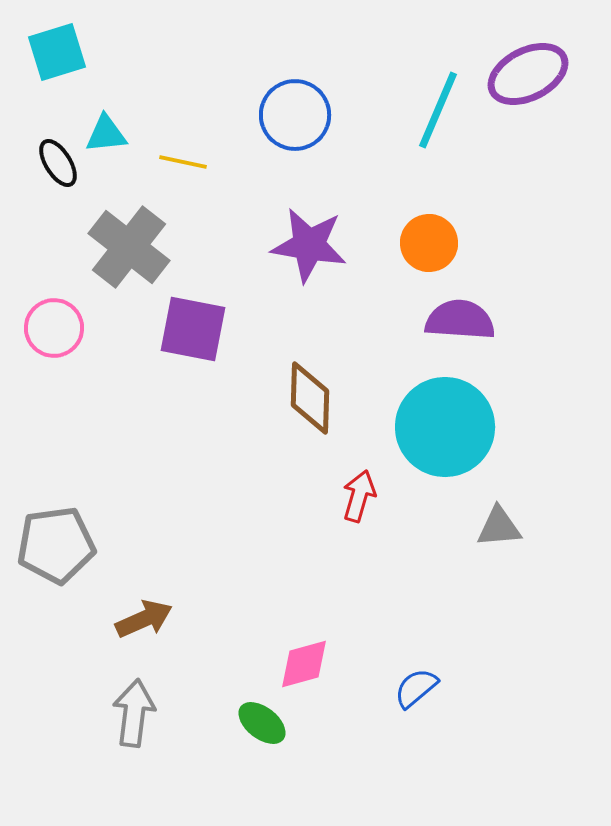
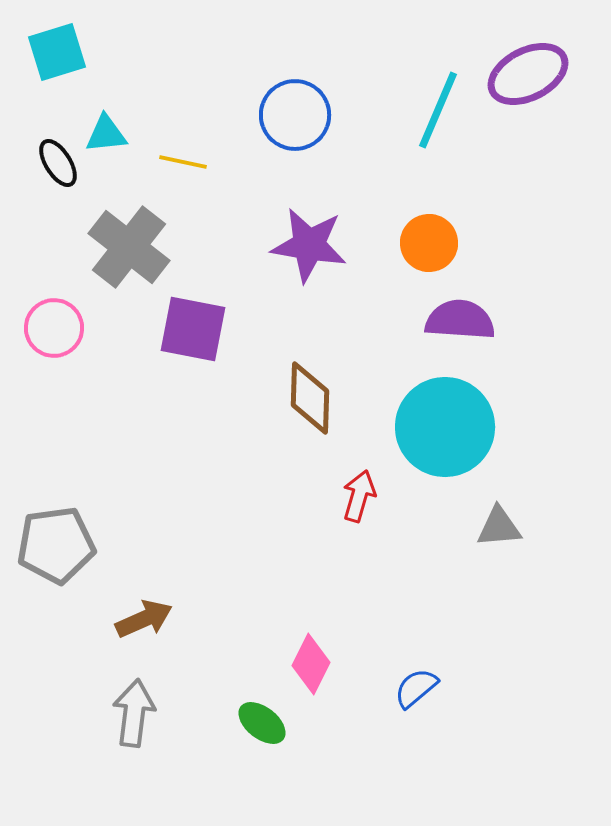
pink diamond: moved 7 px right; rotated 48 degrees counterclockwise
